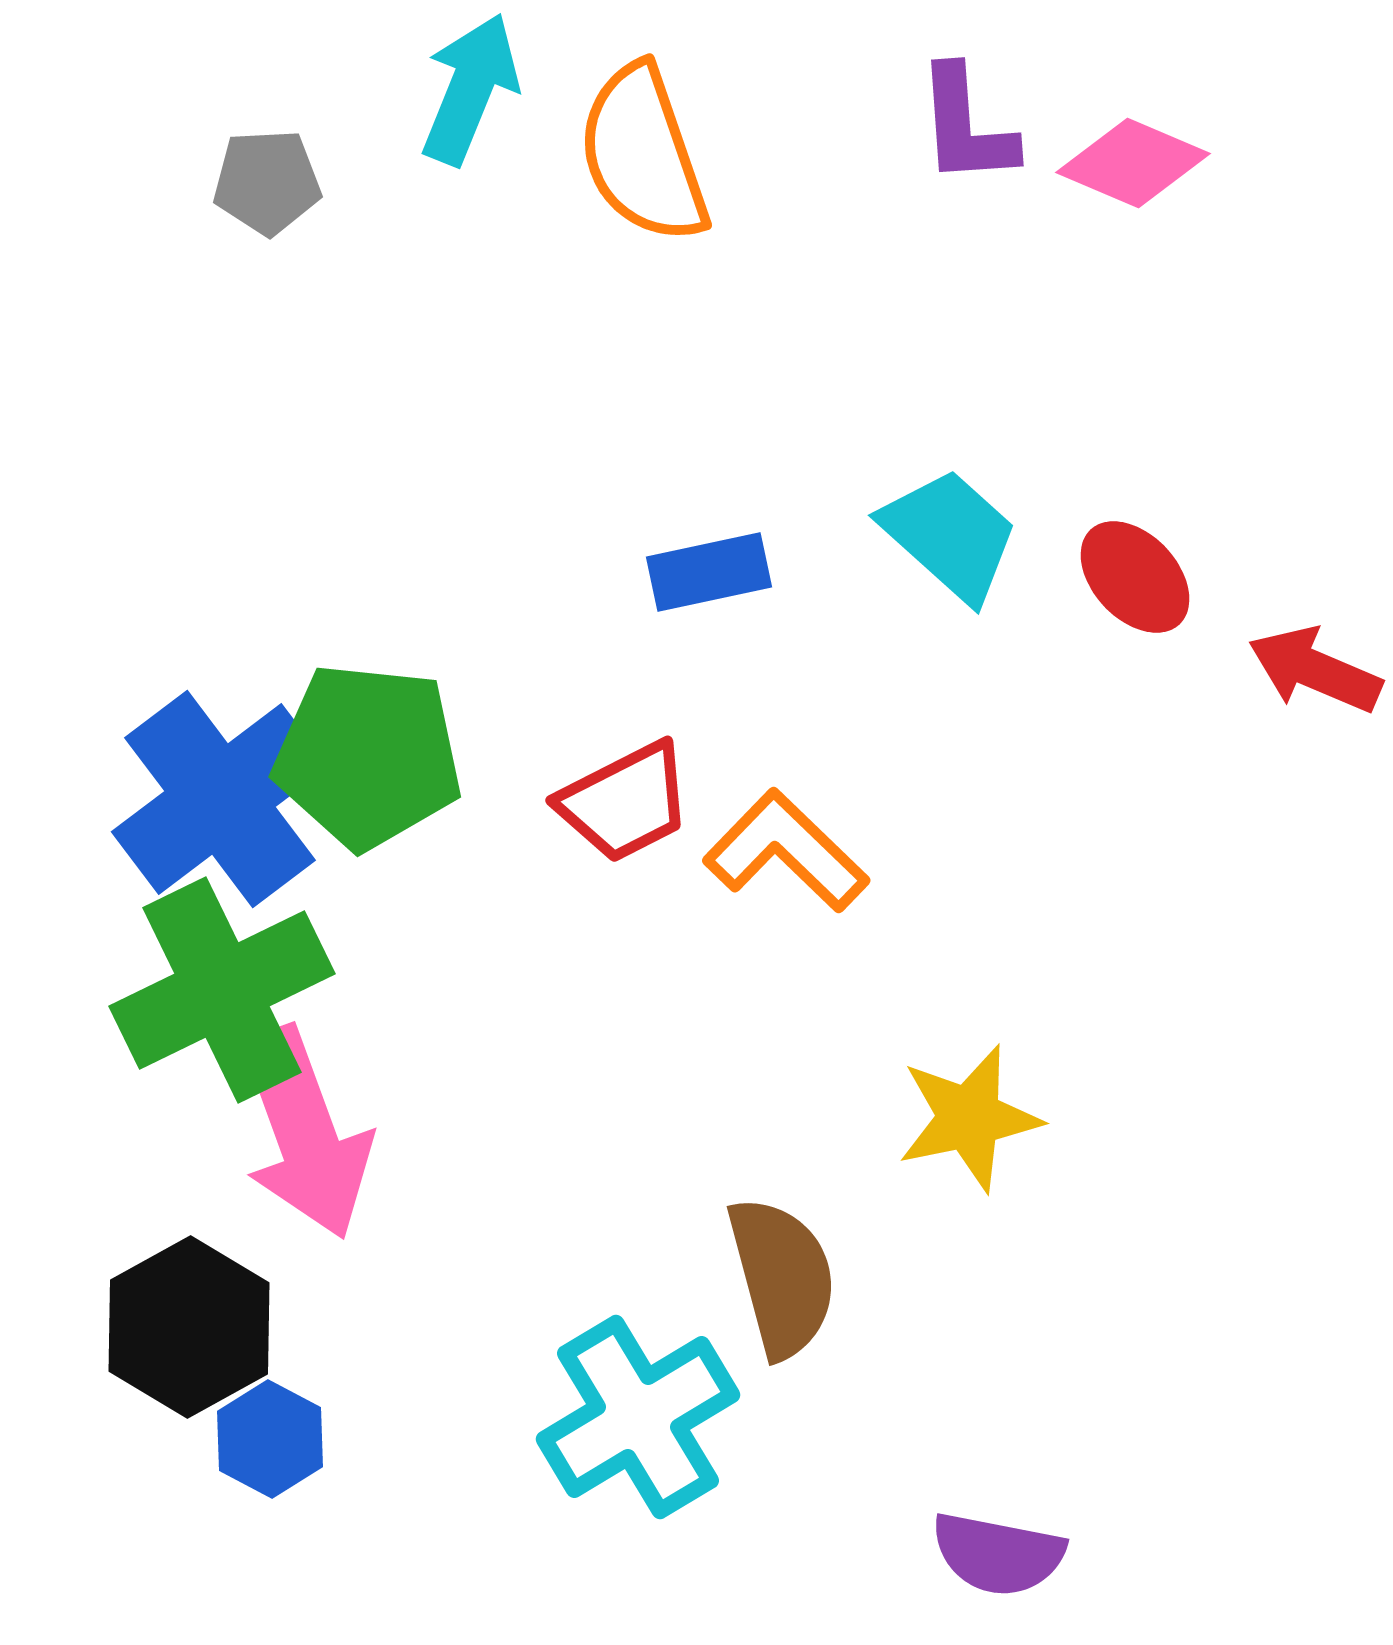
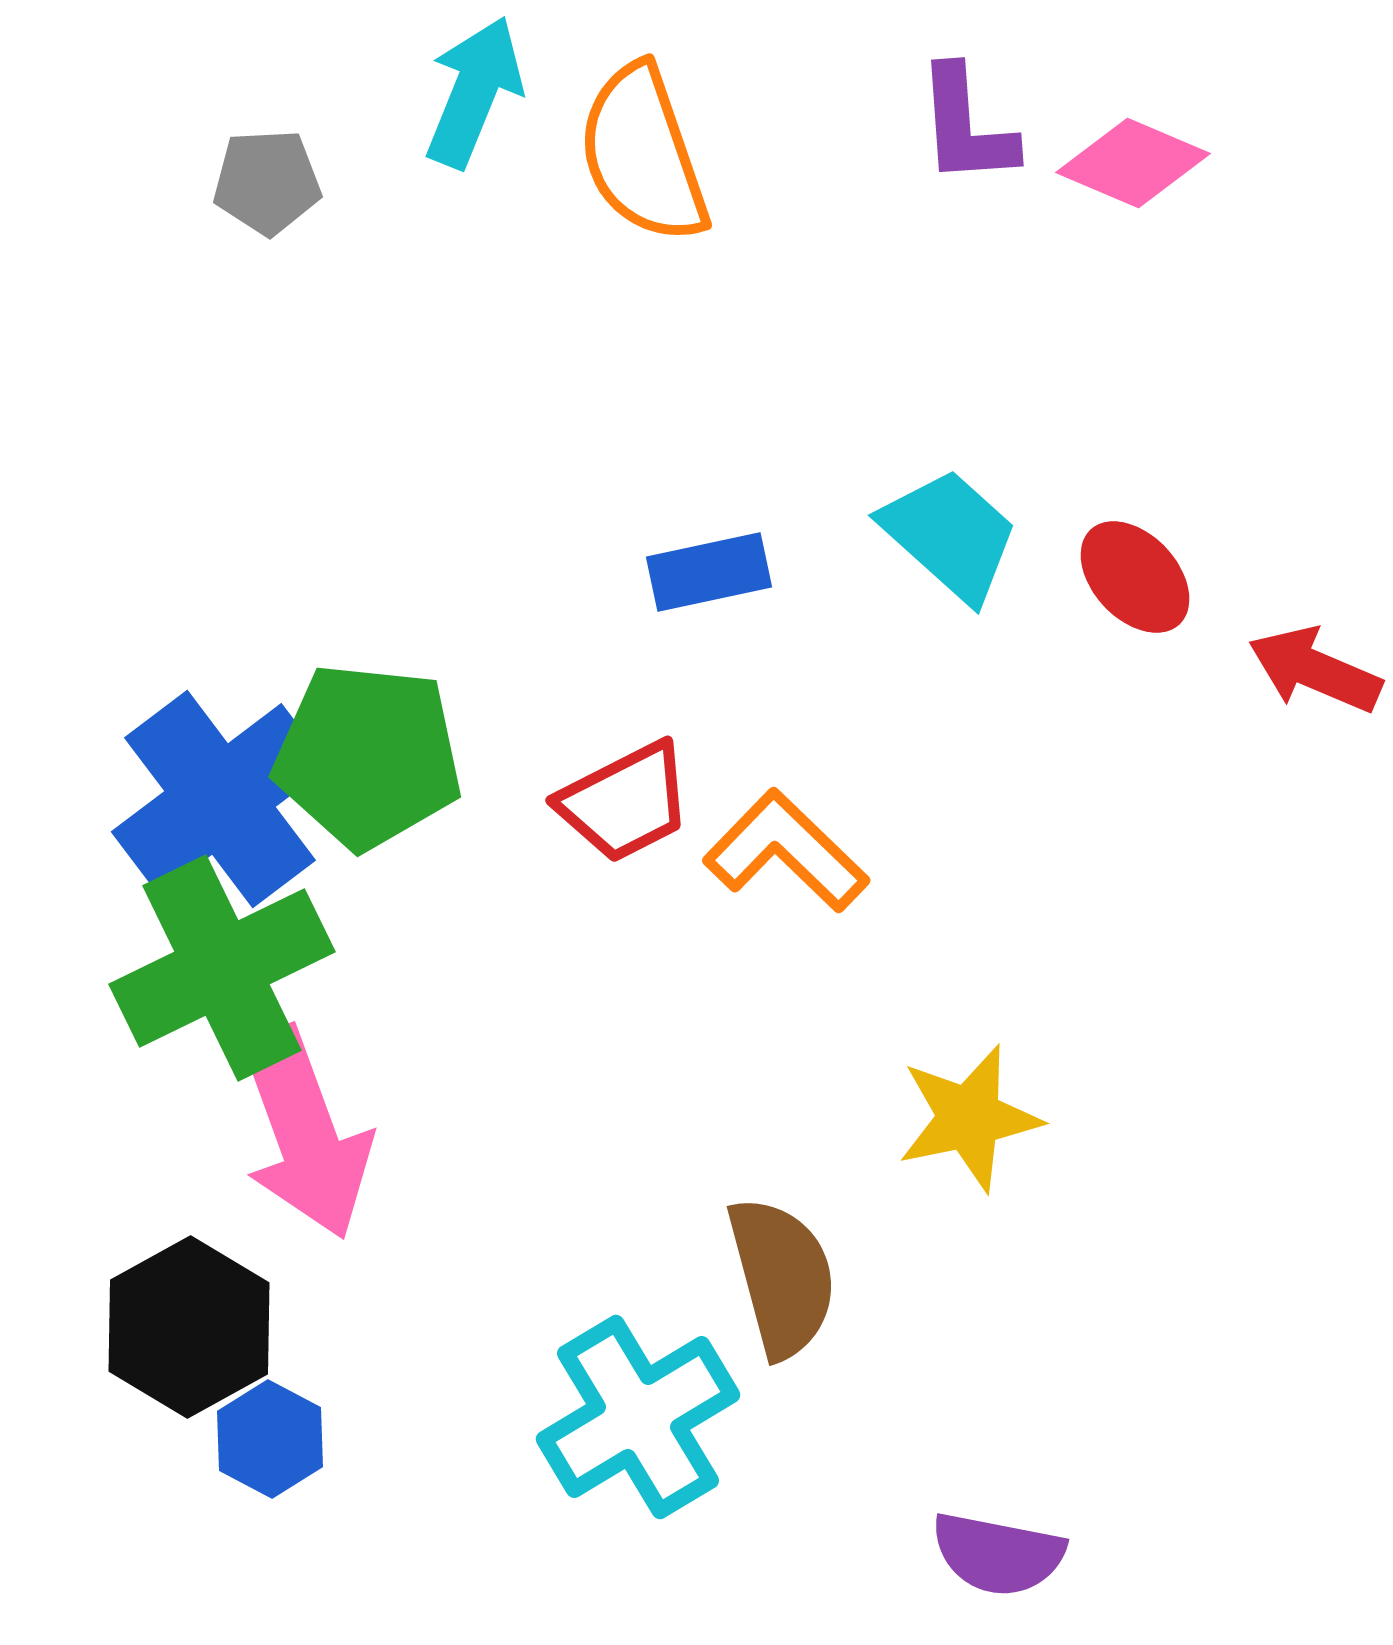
cyan arrow: moved 4 px right, 3 px down
green cross: moved 22 px up
